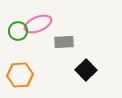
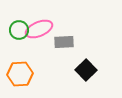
pink ellipse: moved 1 px right, 5 px down
green circle: moved 1 px right, 1 px up
orange hexagon: moved 1 px up
